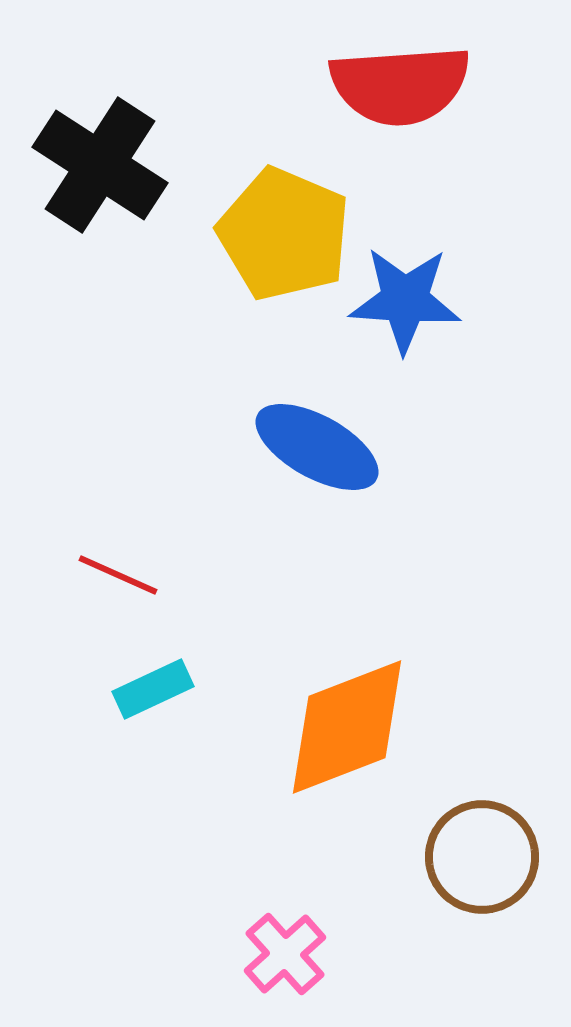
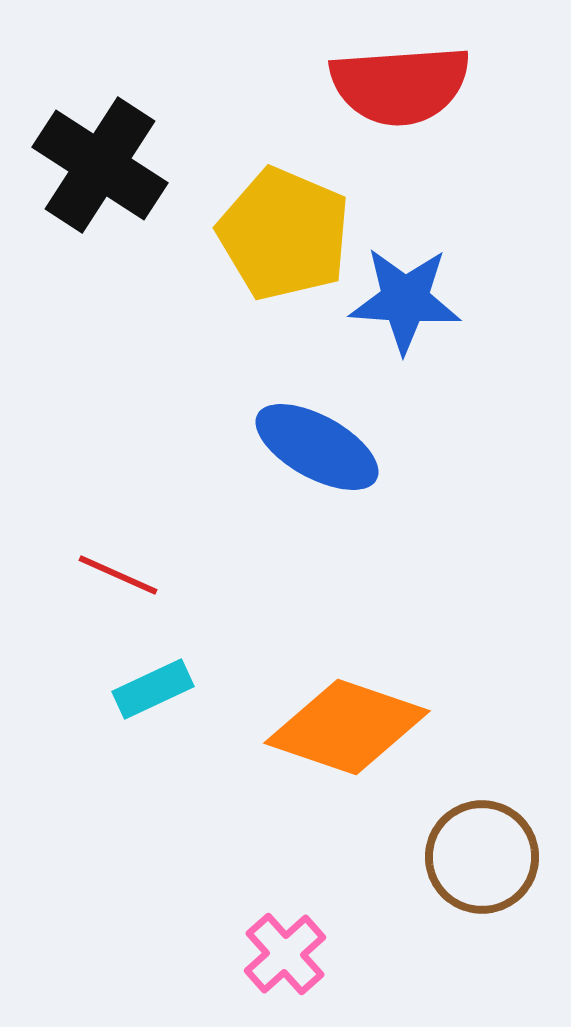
orange diamond: rotated 40 degrees clockwise
